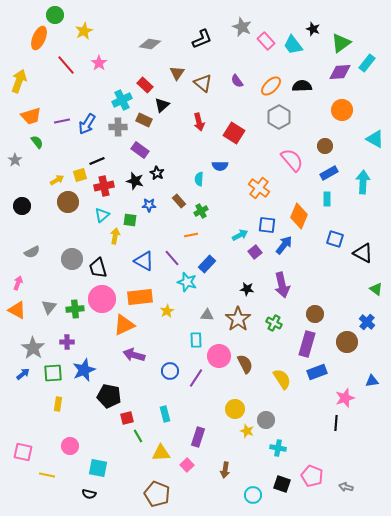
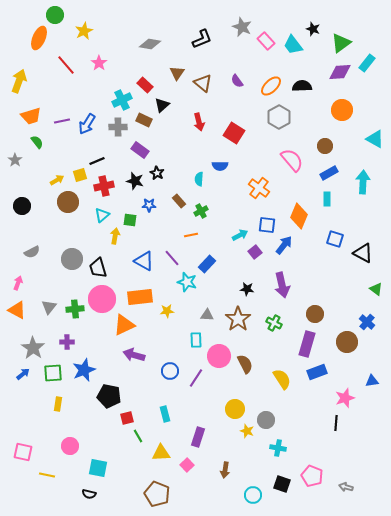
yellow star at (167, 311): rotated 24 degrees clockwise
